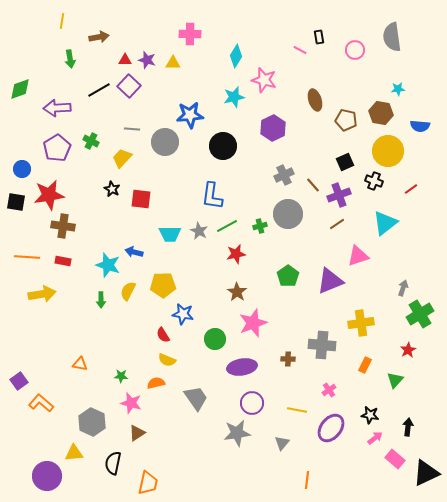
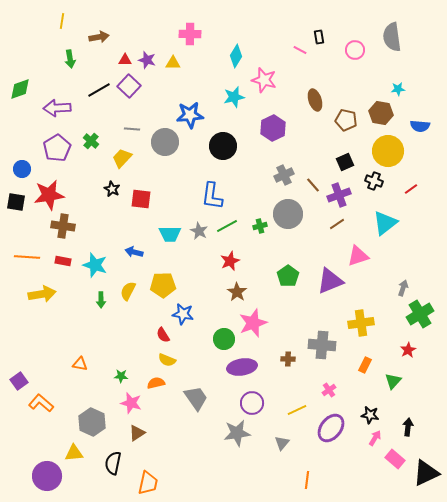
green cross at (91, 141): rotated 14 degrees clockwise
red star at (236, 254): moved 6 px left, 7 px down; rotated 12 degrees counterclockwise
cyan star at (108, 265): moved 13 px left
green circle at (215, 339): moved 9 px right
green triangle at (395, 380): moved 2 px left, 1 px down
yellow line at (297, 410): rotated 36 degrees counterclockwise
pink arrow at (375, 438): rotated 21 degrees counterclockwise
